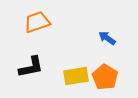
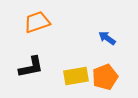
orange pentagon: rotated 20 degrees clockwise
